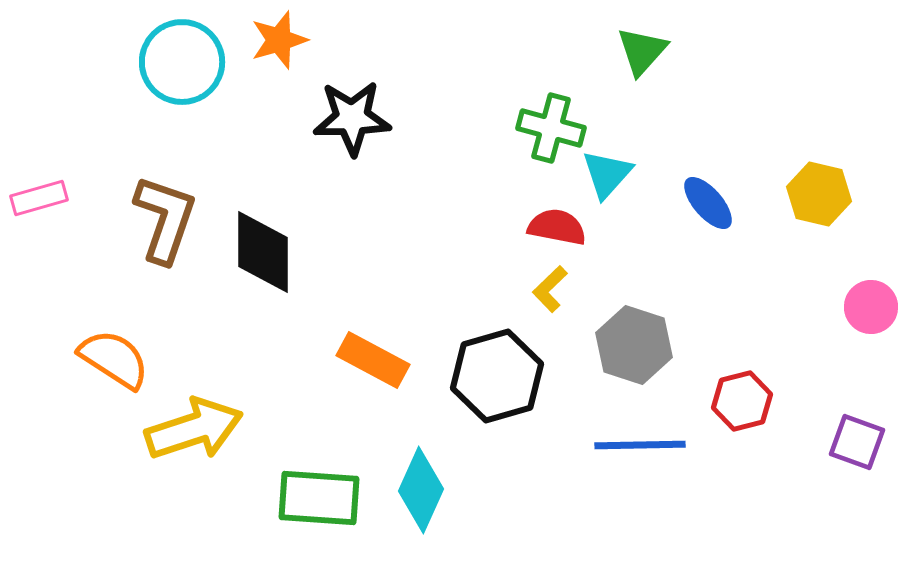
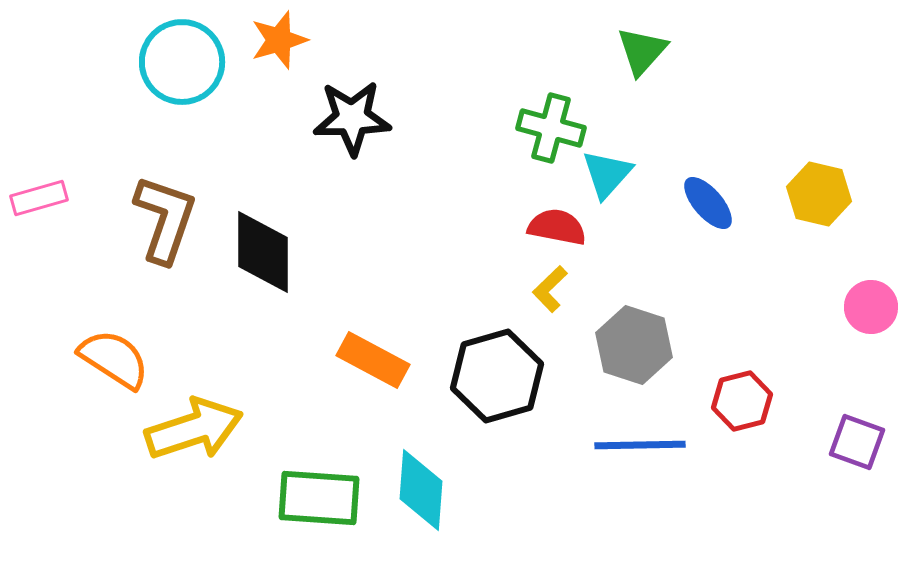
cyan diamond: rotated 20 degrees counterclockwise
